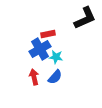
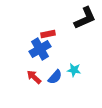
cyan star: moved 18 px right, 13 px down
red arrow: rotated 35 degrees counterclockwise
